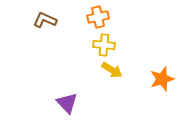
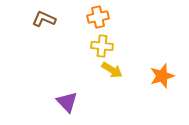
brown L-shape: moved 1 px left, 1 px up
yellow cross: moved 2 px left, 1 px down
orange star: moved 3 px up
purple triangle: moved 1 px up
